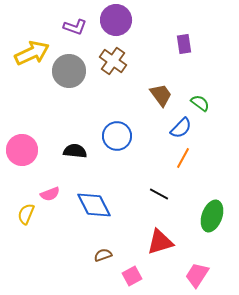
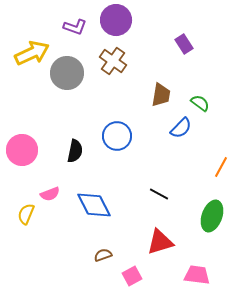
purple rectangle: rotated 24 degrees counterclockwise
gray circle: moved 2 px left, 2 px down
brown trapezoid: rotated 45 degrees clockwise
black semicircle: rotated 95 degrees clockwise
orange line: moved 38 px right, 9 px down
pink trapezoid: rotated 64 degrees clockwise
